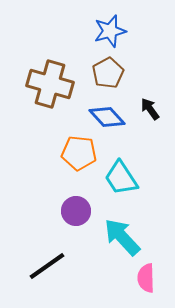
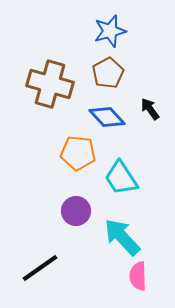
orange pentagon: moved 1 px left
black line: moved 7 px left, 2 px down
pink semicircle: moved 8 px left, 2 px up
